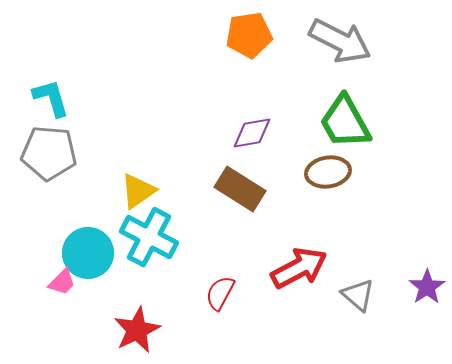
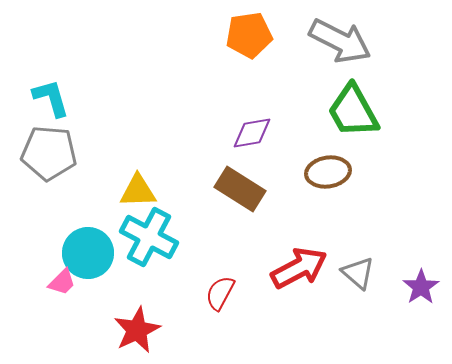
green trapezoid: moved 8 px right, 11 px up
yellow triangle: rotated 33 degrees clockwise
purple star: moved 6 px left
gray triangle: moved 22 px up
